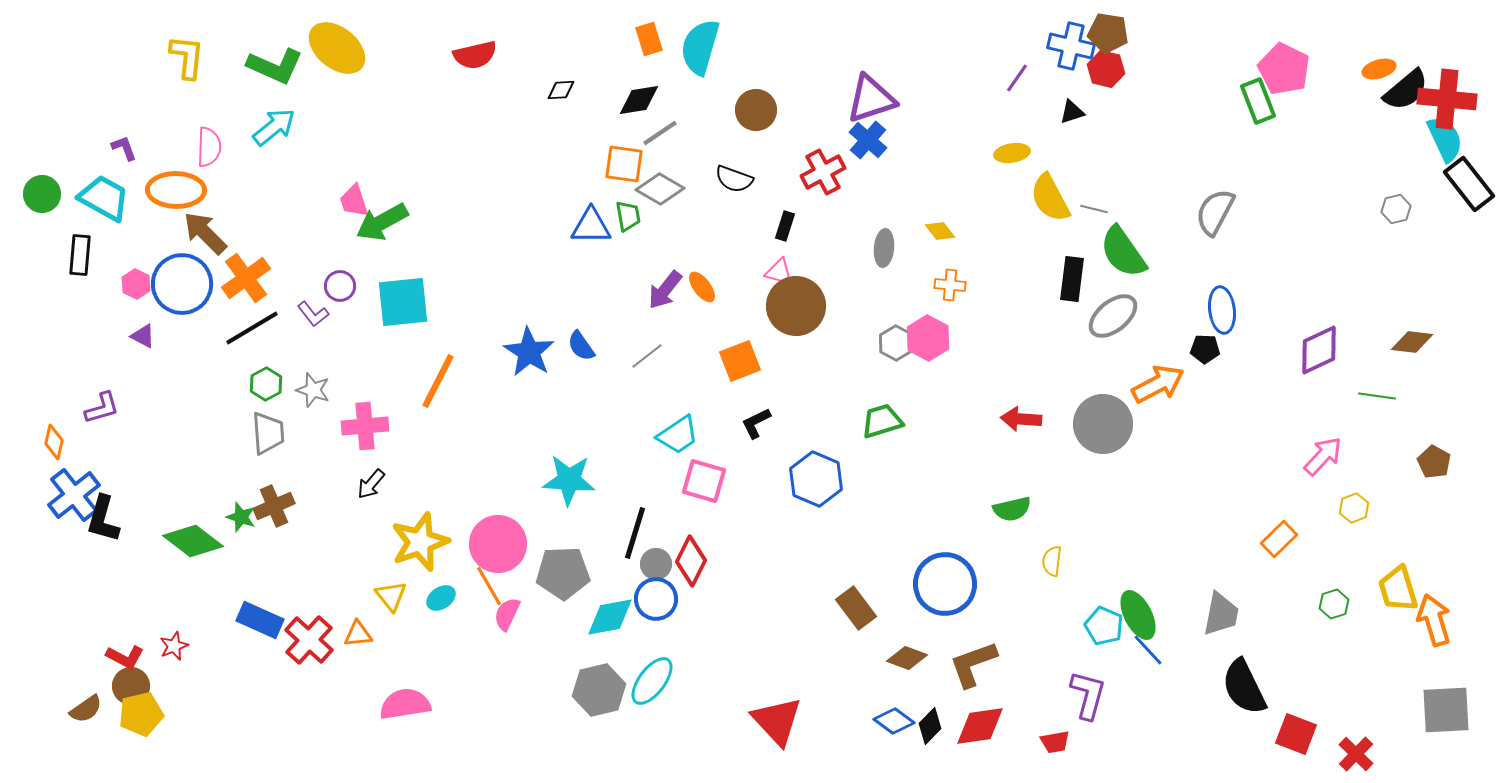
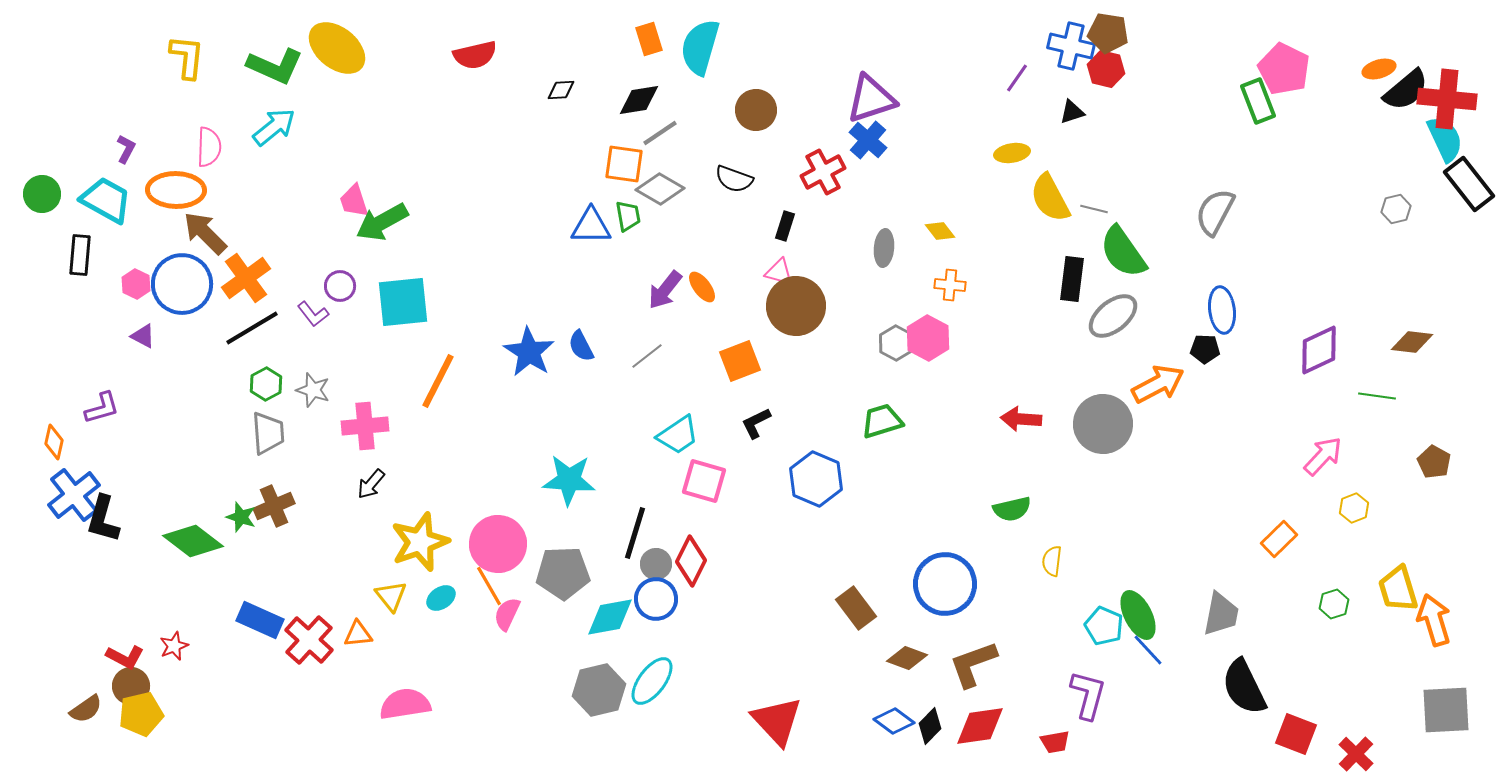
purple L-shape at (124, 148): moved 2 px right, 1 px down; rotated 48 degrees clockwise
cyan trapezoid at (104, 198): moved 2 px right, 2 px down
blue semicircle at (581, 346): rotated 8 degrees clockwise
